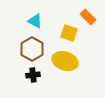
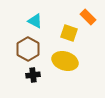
brown hexagon: moved 4 px left
